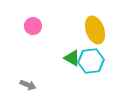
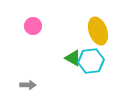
yellow ellipse: moved 3 px right, 1 px down
green triangle: moved 1 px right
gray arrow: rotated 21 degrees counterclockwise
